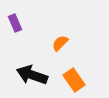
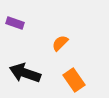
purple rectangle: rotated 48 degrees counterclockwise
black arrow: moved 7 px left, 2 px up
